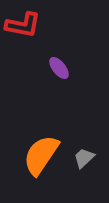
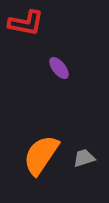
red L-shape: moved 3 px right, 2 px up
gray trapezoid: rotated 25 degrees clockwise
